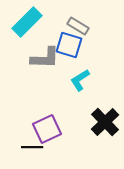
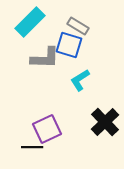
cyan rectangle: moved 3 px right
